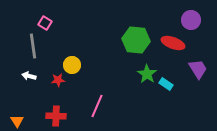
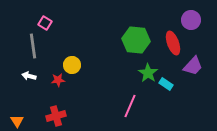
red ellipse: rotated 50 degrees clockwise
purple trapezoid: moved 5 px left, 3 px up; rotated 75 degrees clockwise
green star: moved 1 px right, 1 px up
pink line: moved 33 px right
red cross: rotated 18 degrees counterclockwise
